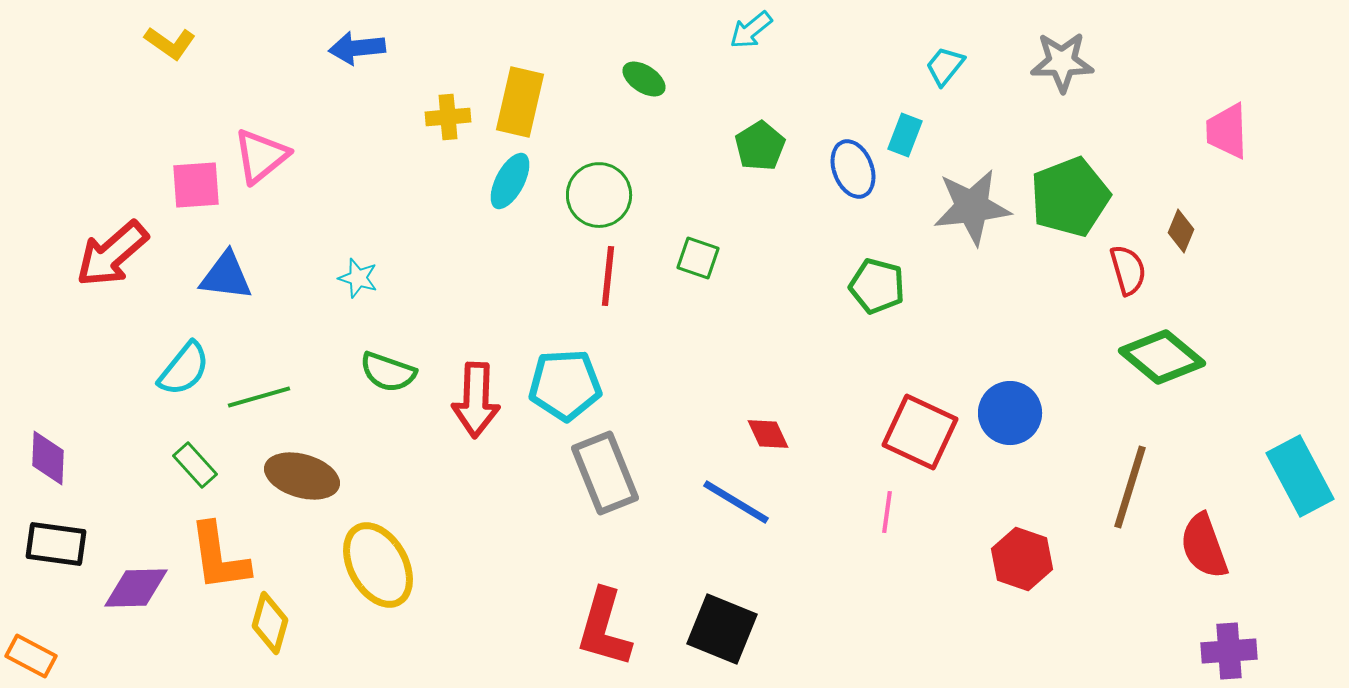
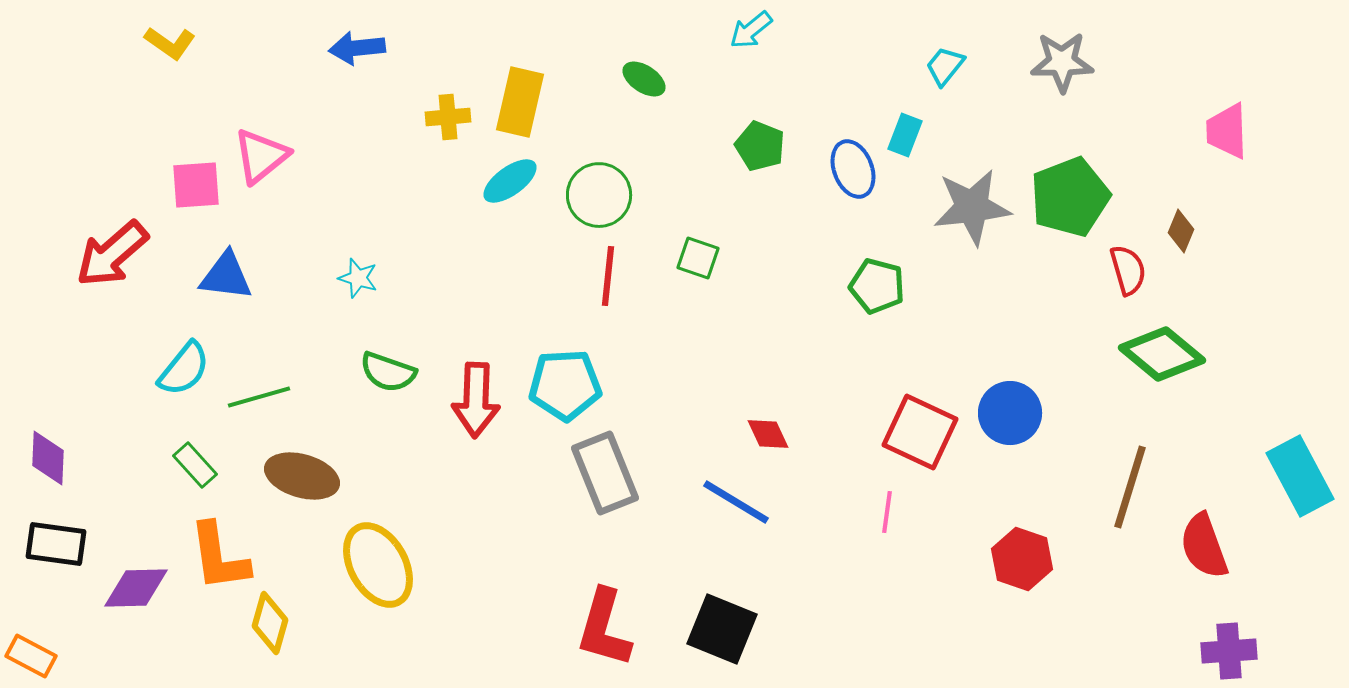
green pentagon at (760, 146): rotated 18 degrees counterclockwise
cyan ellipse at (510, 181): rotated 26 degrees clockwise
green diamond at (1162, 357): moved 3 px up
